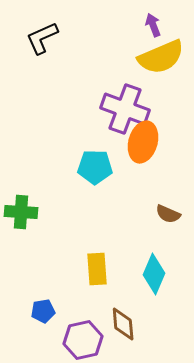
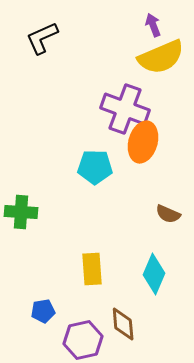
yellow rectangle: moved 5 px left
